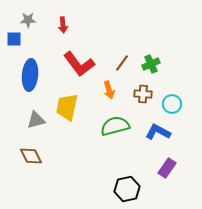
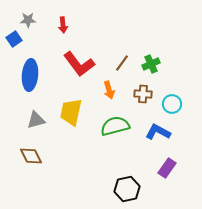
blue square: rotated 35 degrees counterclockwise
yellow trapezoid: moved 4 px right, 5 px down
